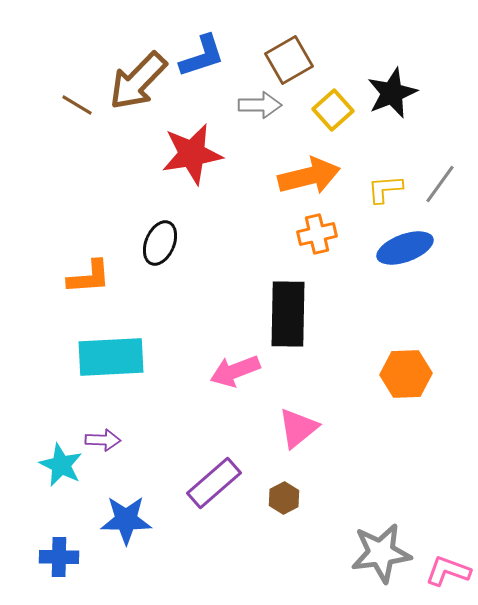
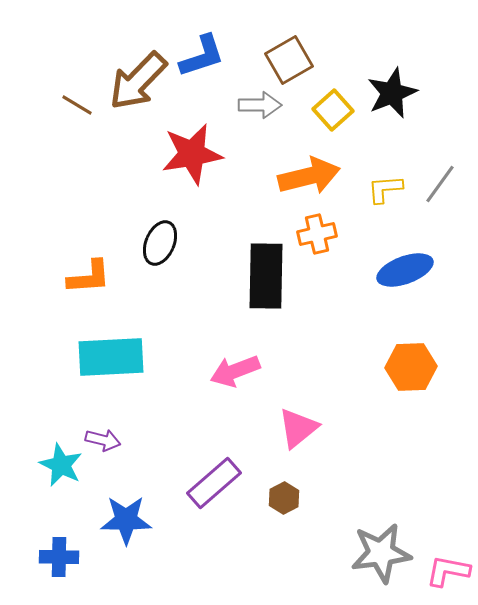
blue ellipse: moved 22 px down
black rectangle: moved 22 px left, 38 px up
orange hexagon: moved 5 px right, 7 px up
purple arrow: rotated 12 degrees clockwise
pink L-shape: rotated 9 degrees counterclockwise
